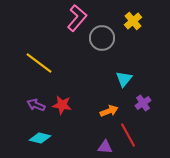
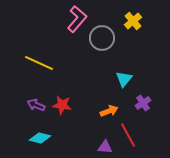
pink L-shape: moved 1 px down
yellow line: rotated 12 degrees counterclockwise
